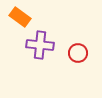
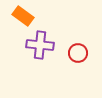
orange rectangle: moved 3 px right, 1 px up
